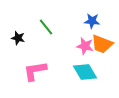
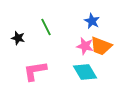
blue star: rotated 21 degrees clockwise
green line: rotated 12 degrees clockwise
orange trapezoid: moved 1 px left, 2 px down
